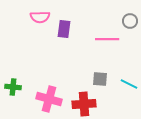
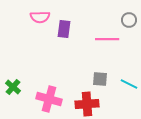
gray circle: moved 1 px left, 1 px up
green cross: rotated 35 degrees clockwise
red cross: moved 3 px right
